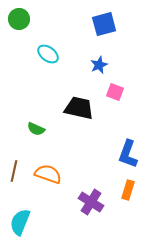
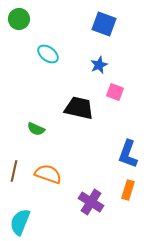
blue square: rotated 35 degrees clockwise
